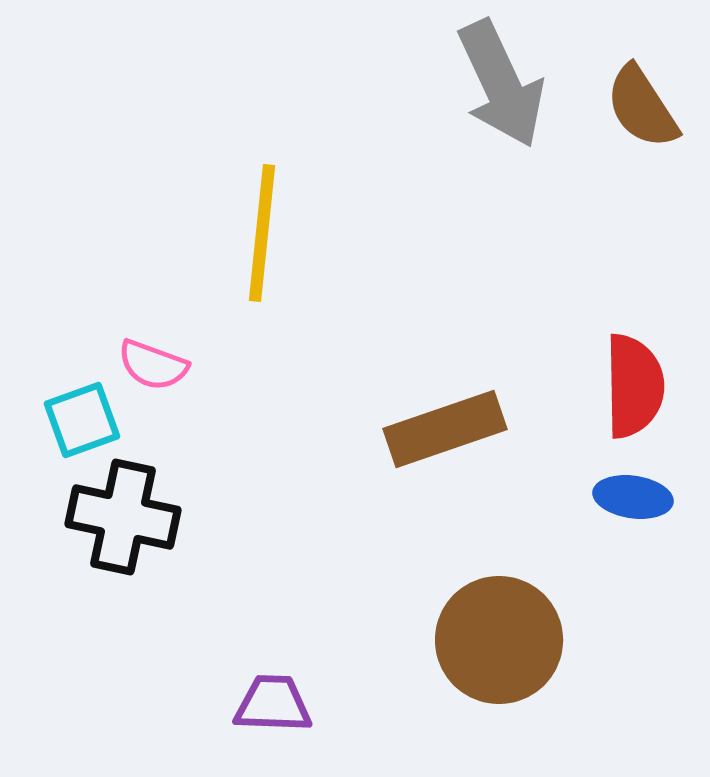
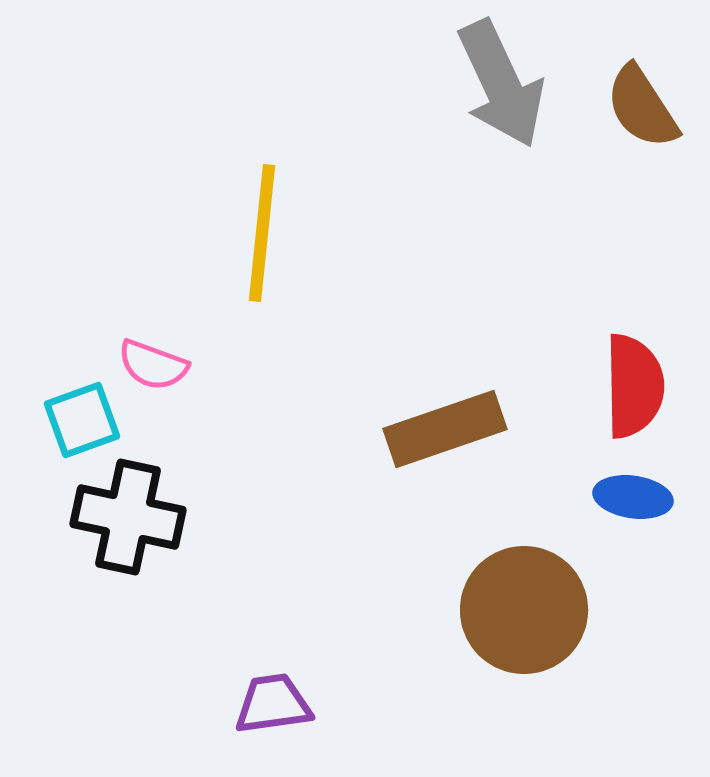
black cross: moved 5 px right
brown circle: moved 25 px right, 30 px up
purple trapezoid: rotated 10 degrees counterclockwise
